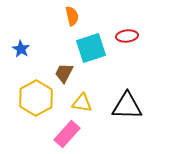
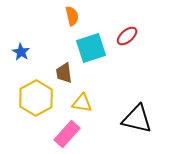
red ellipse: rotated 35 degrees counterclockwise
blue star: moved 3 px down
brown trapezoid: rotated 35 degrees counterclockwise
black triangle: moved 10 px right, 13 px down; rotated 12 degrees clockwise
